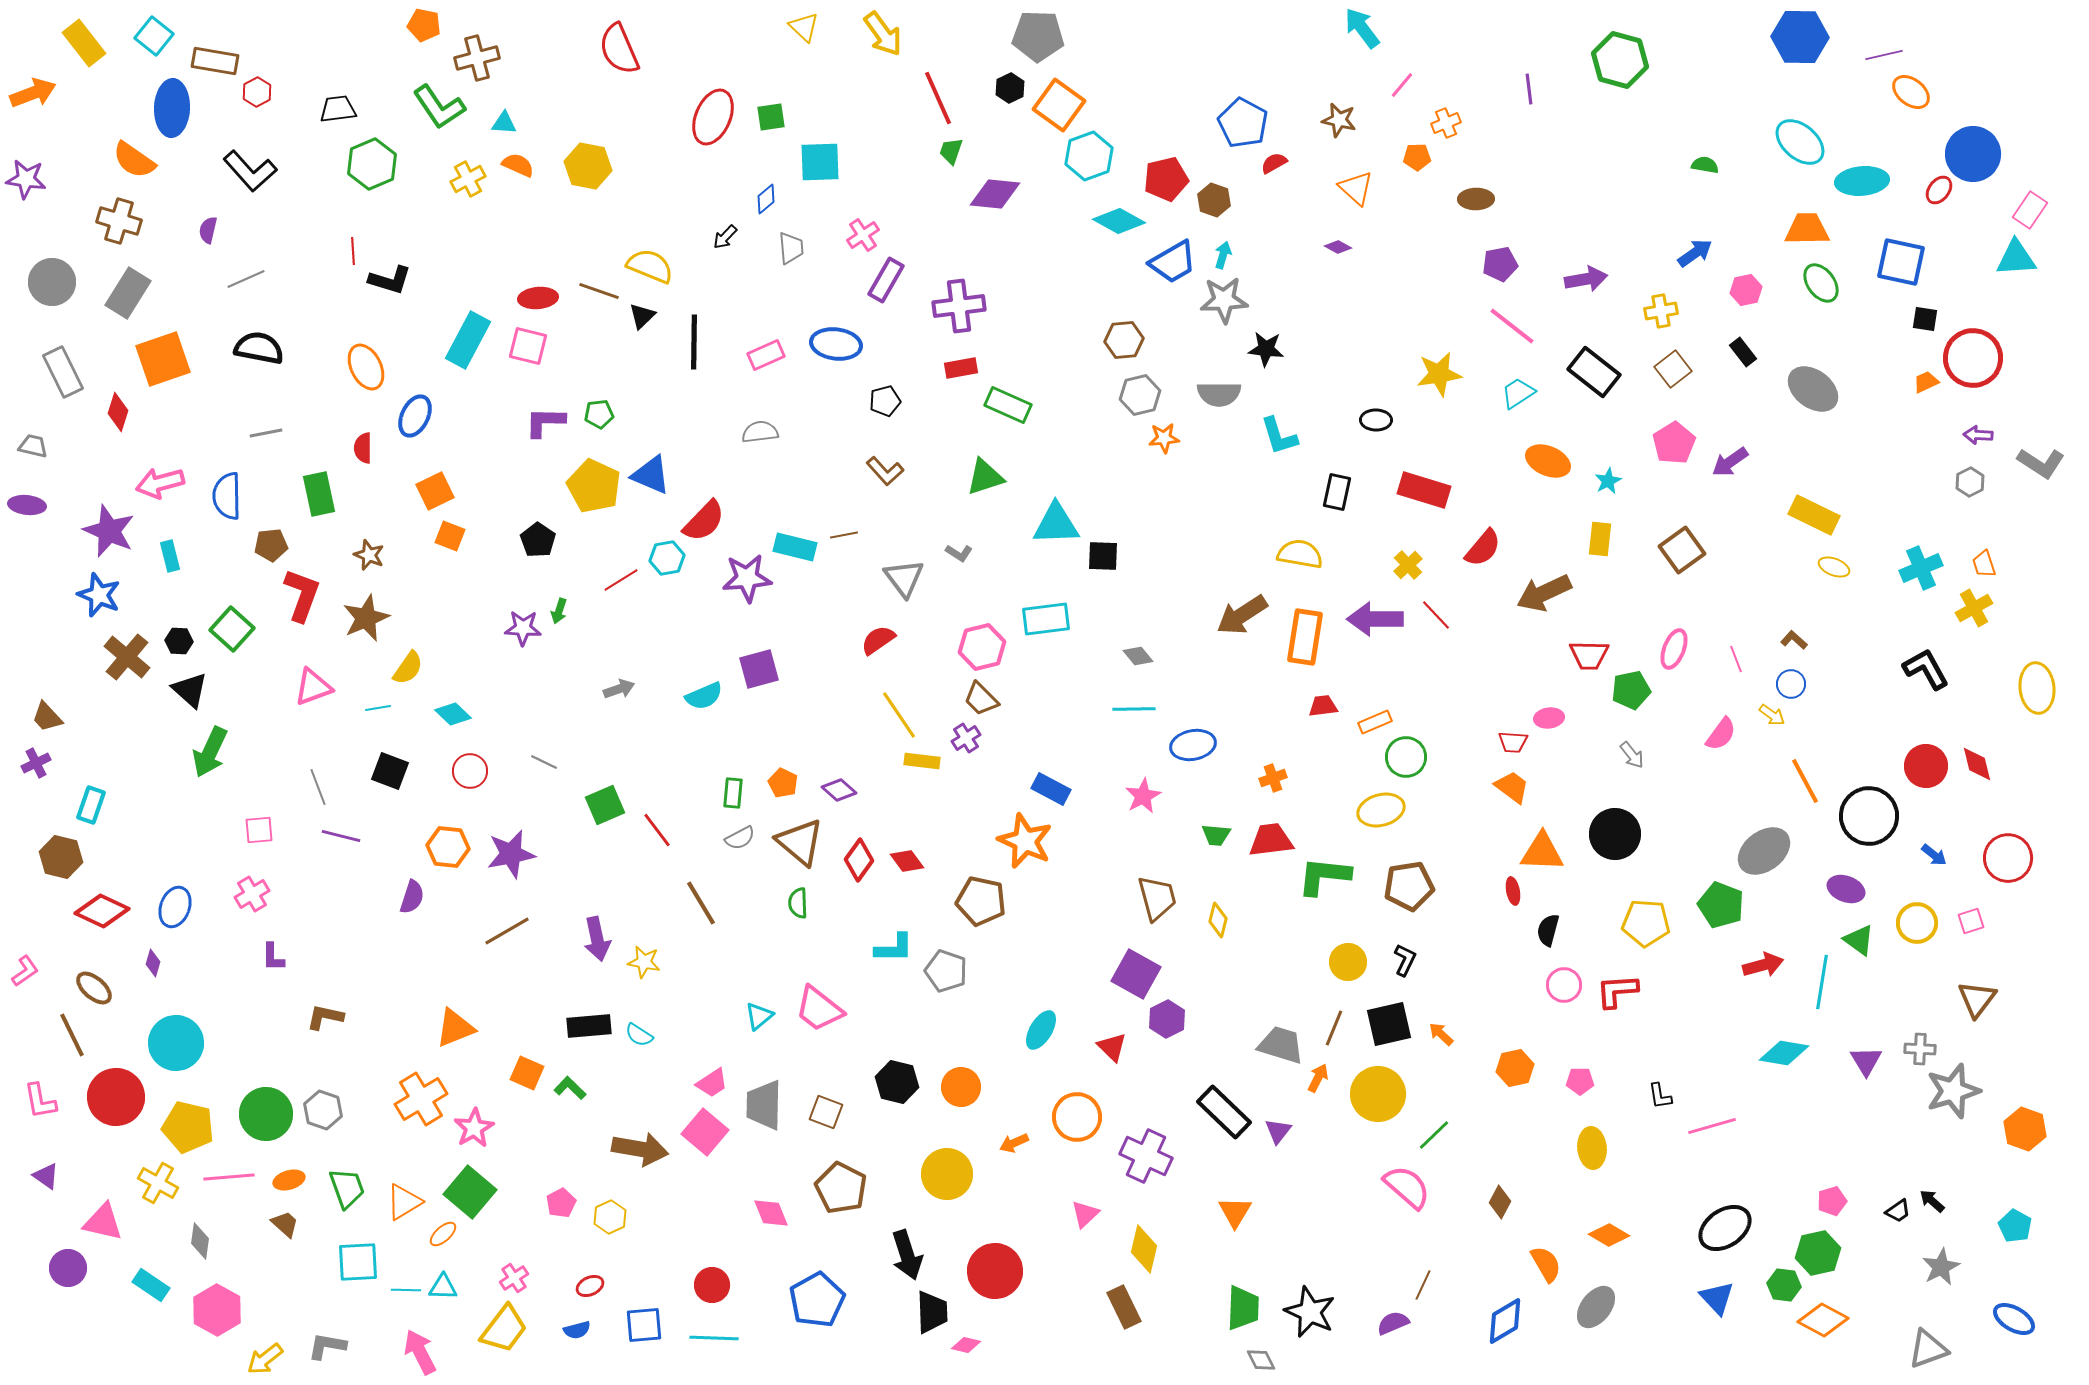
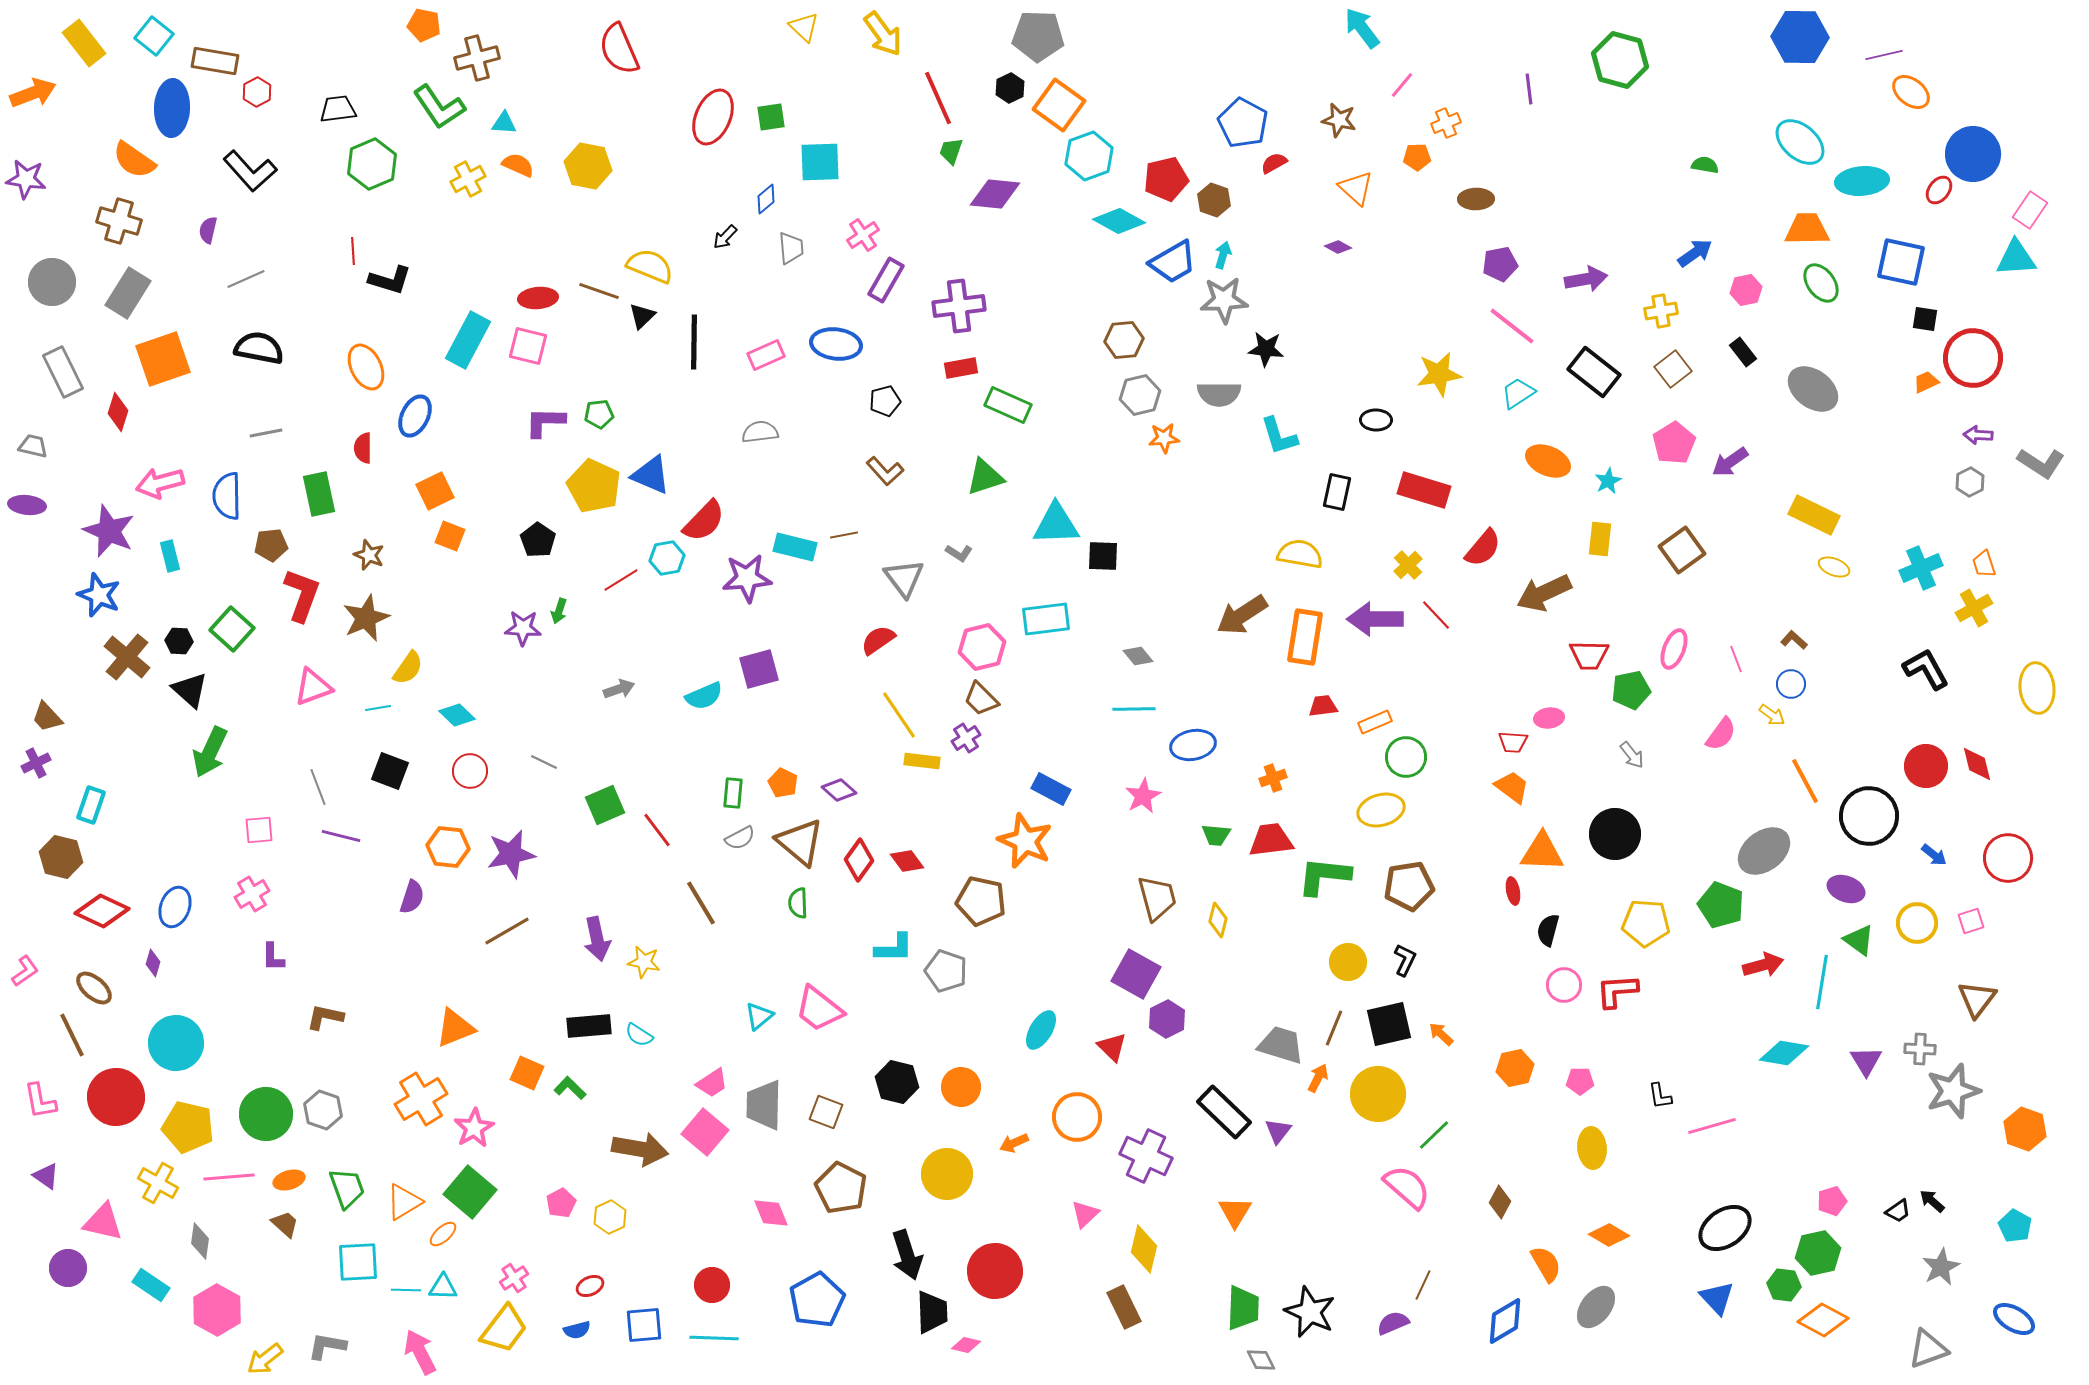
cyan diamond at (453, 714): moved 4 px right, 1 px down
